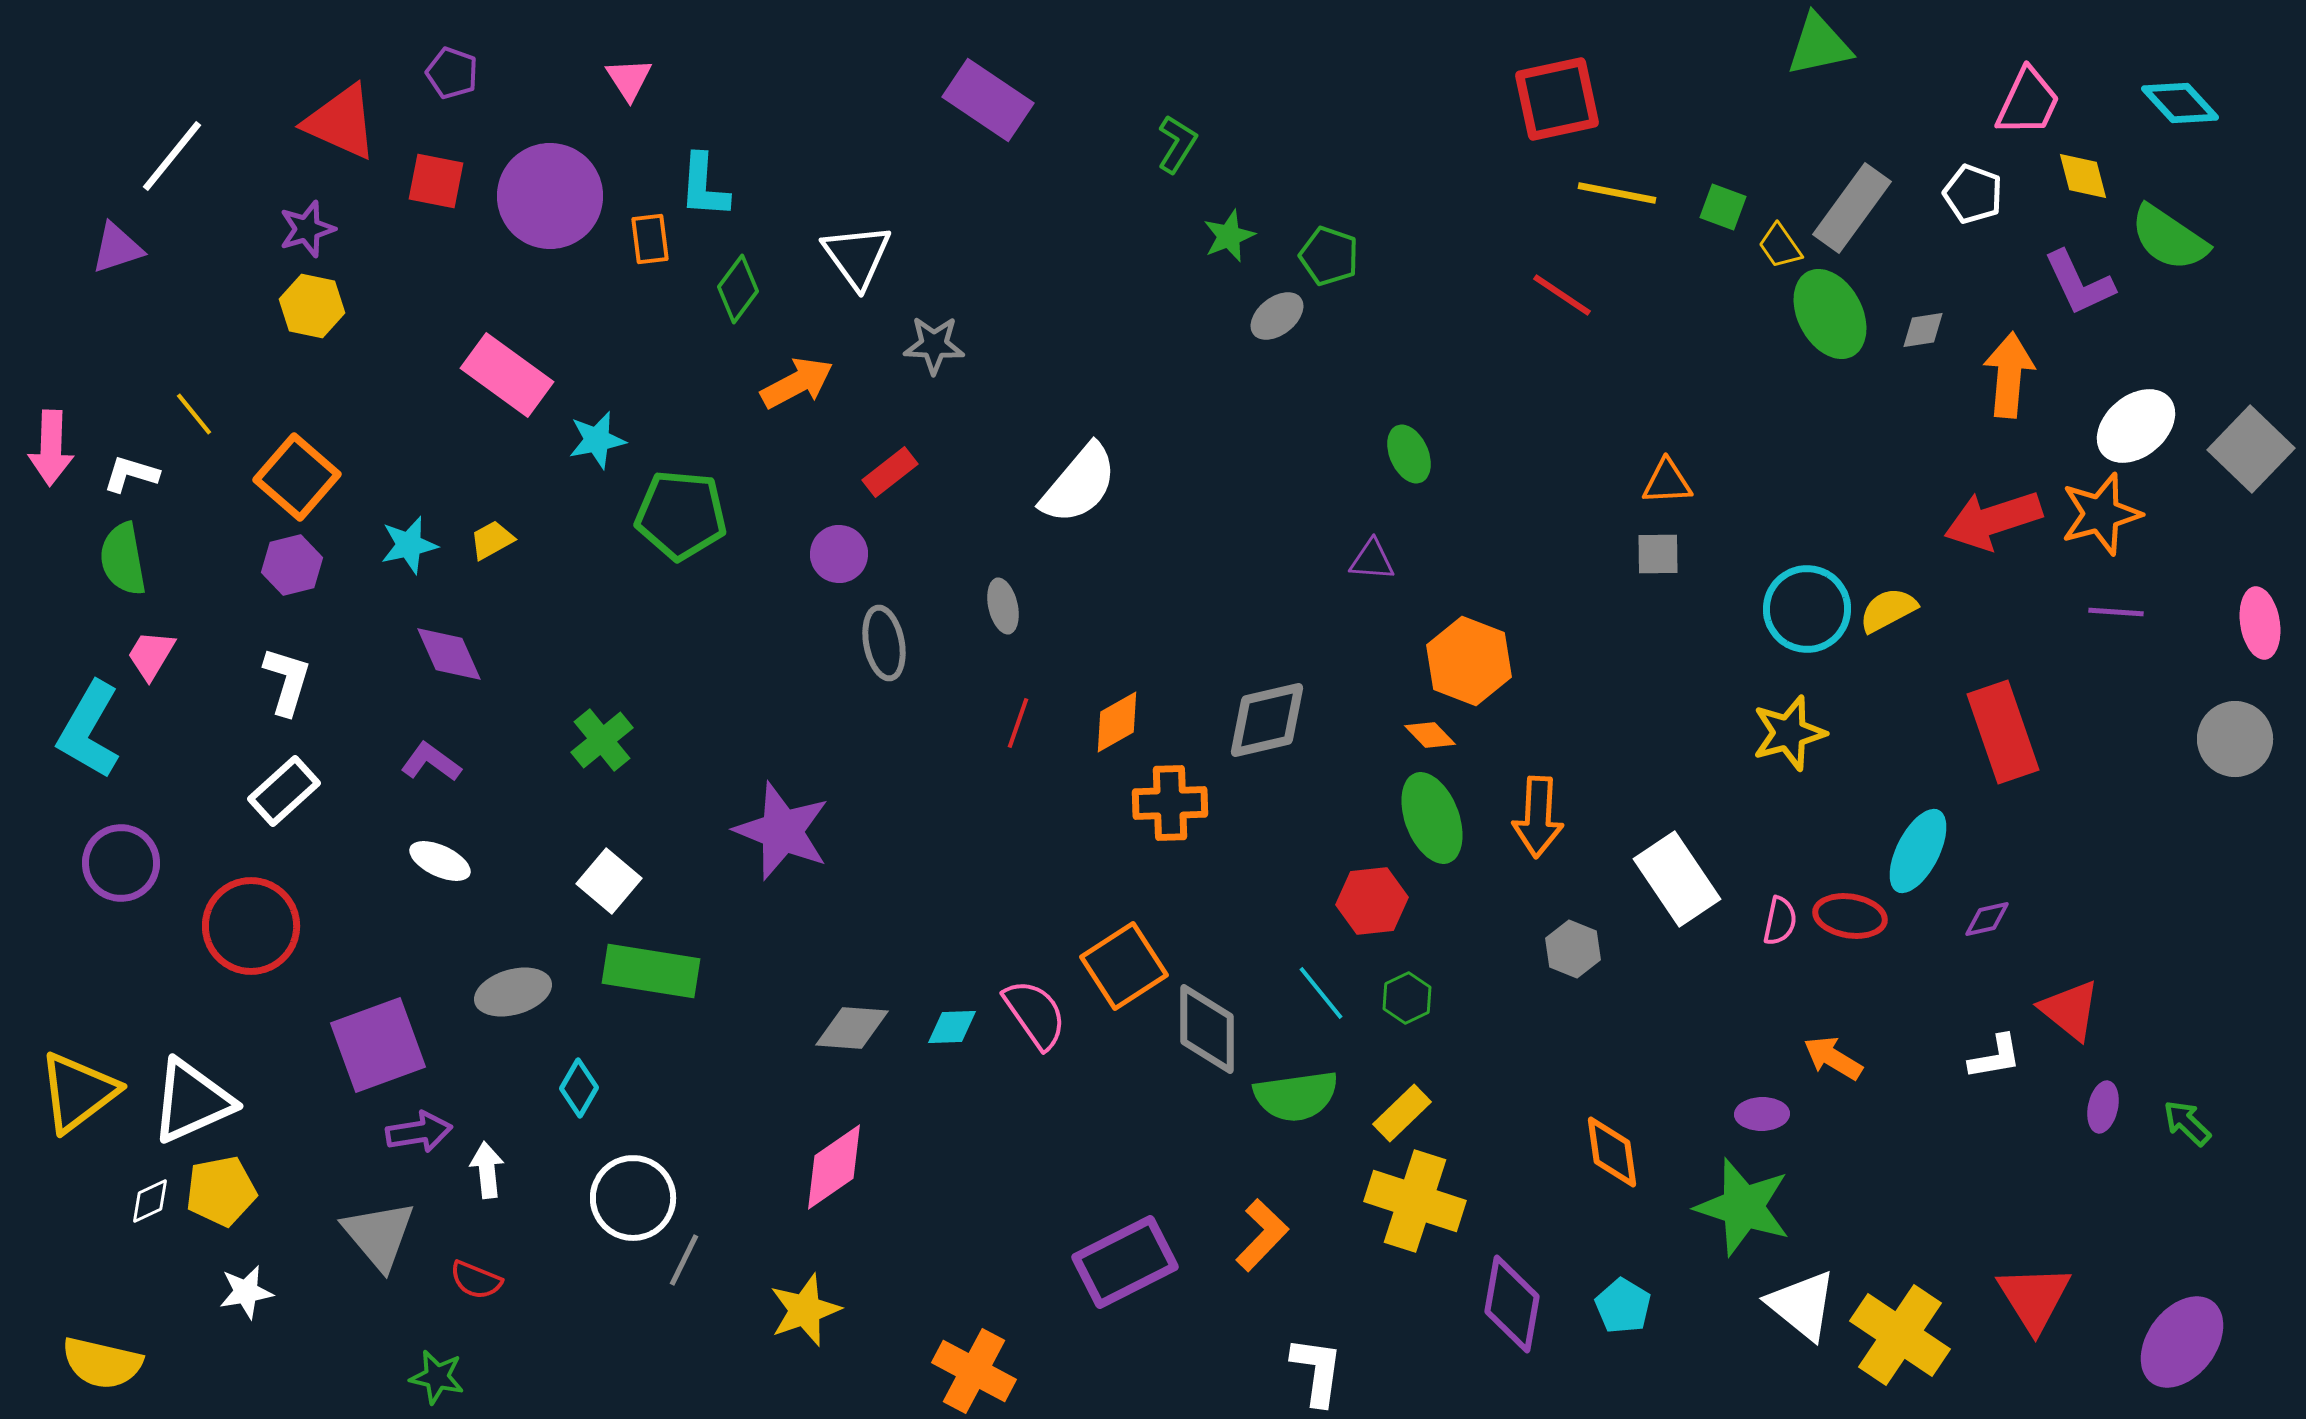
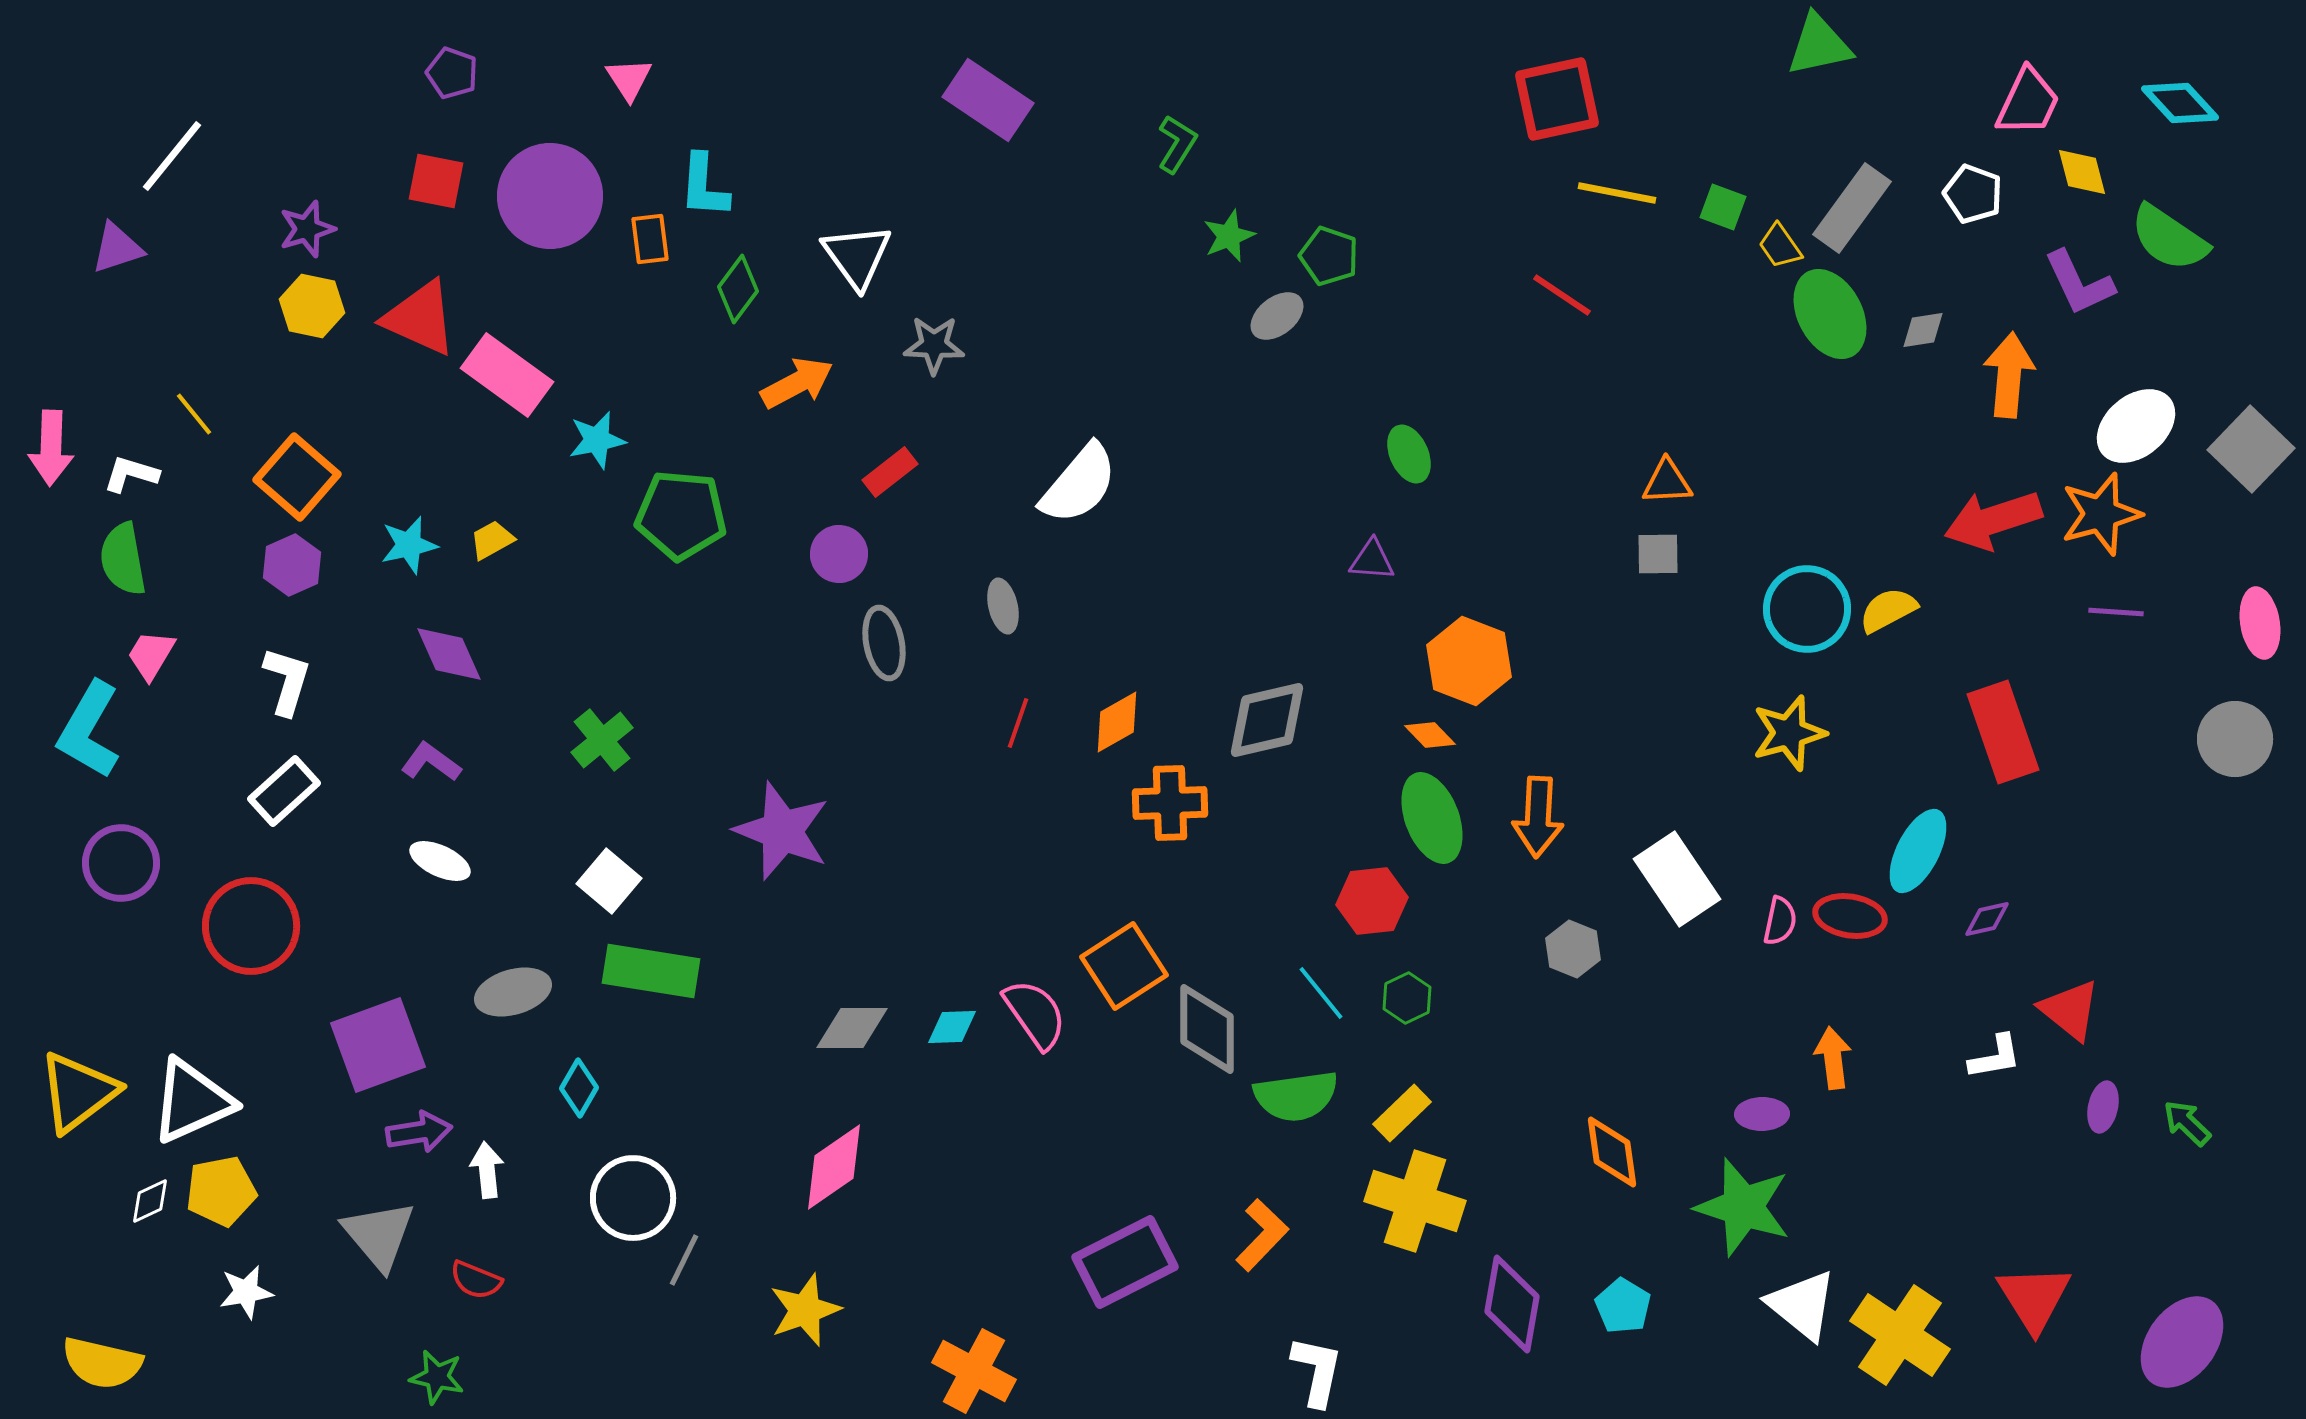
red triangle at (341, 122): moved 79 px right, 196 px down
yellow diamond at (2083, 176): moved 1 px left, 4 px up
purple hexagon at (292, 565): rotated 10 degrees counterclockwise
gray diamond at (852, 1028): rotated 4 degrees counterclockwise
orange arrow at (1833, 1058): rotated 52 degrees clockwise
white L-shape at (1317, 1371): rotated 4 degrees clockwise
